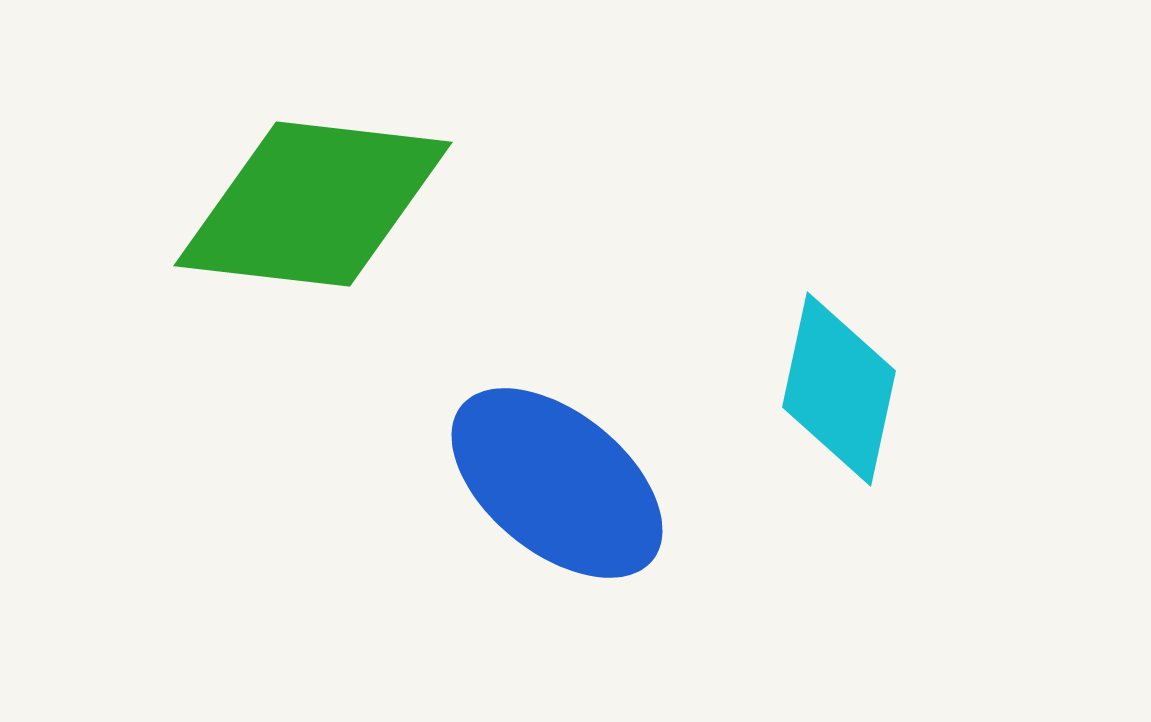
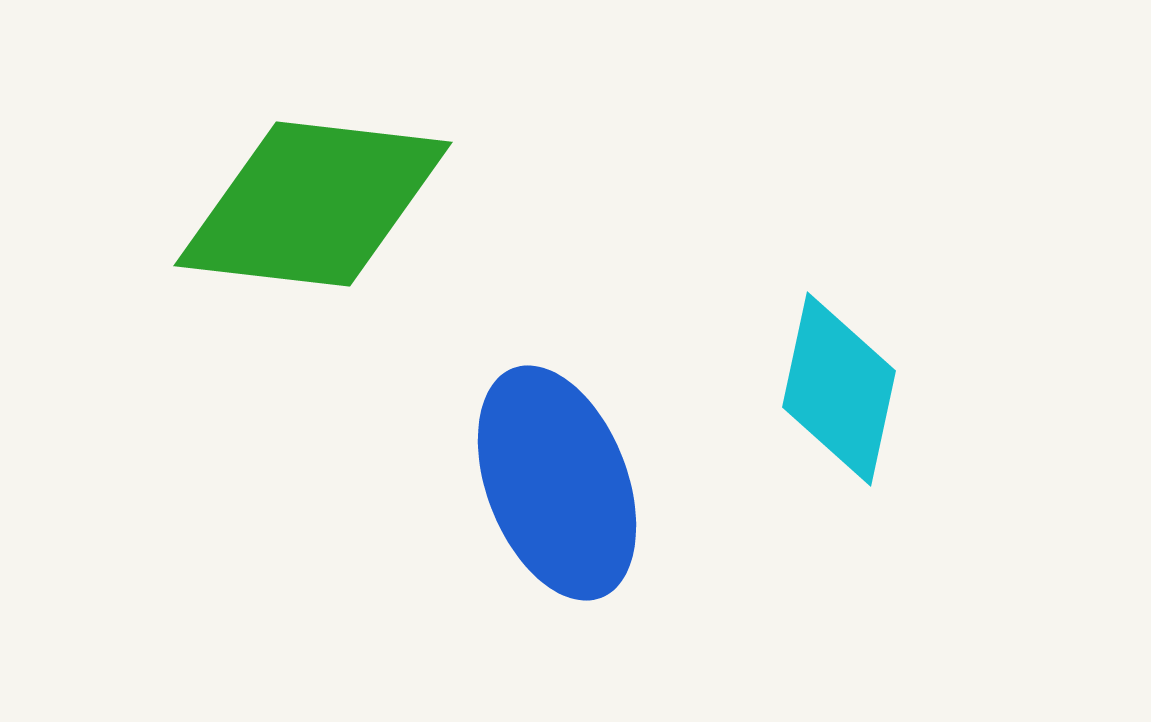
blue ellipse: rotated 30 degrees clockwise
